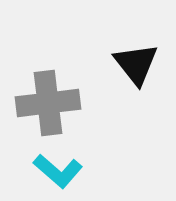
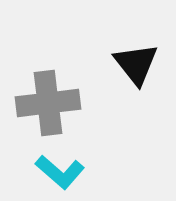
cyan L-shape: moved 2 px right, 1 px down
